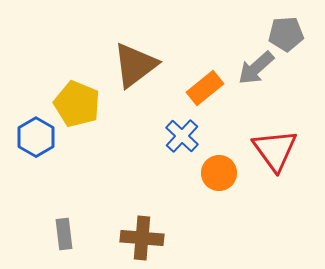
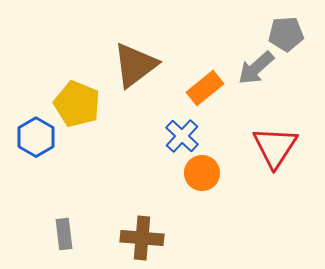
red triangle: moved 3 px up; rotated 9 degrees clockwise
orange circle: moved 17 px left
